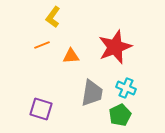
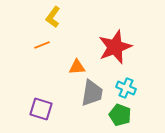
orange triangle: moved 6 px right, 11 px down
green pentagon: rotated 25 degrees counterclockwise
